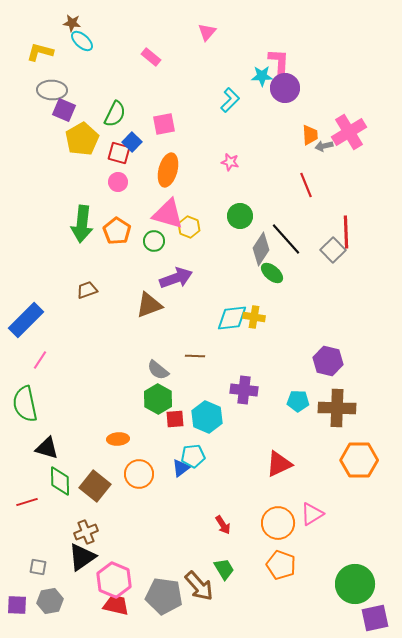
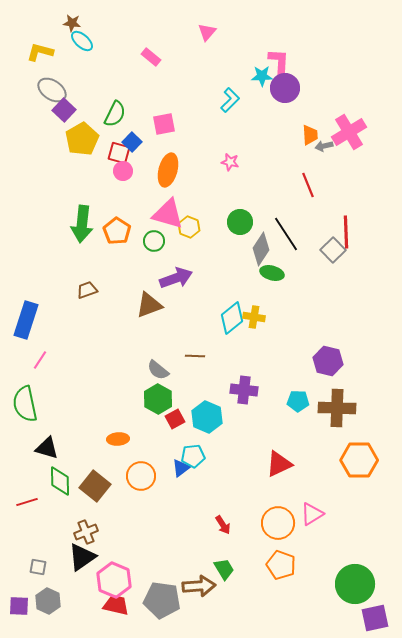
gray ellipse at (52, 90): rotated 32 degrees clockwise
purple square at (64, 110): rotated 20 degrees clockwise
pink circle at (118, 182): moved 5 px right, 11 px up
red line at (306, 185): moved 2 px right
green circle at (240, 216): moved 6 px down
black line at (286, 239): moved 5 px up; rotated 9 degrees clockwise
green ellipse at (272, 273): rotated 25 degrees counterclockwise
cyan diamond at (232, 318): rotated 32 degrees counterclockwise
blue rectangle at (26, 320): rotated 27 degrees counterclockwise
red square at (175, 419): rotated 24 degrees counterclockwise
orange circle at (139, 474): moved 2 px right, 2 px down
brown arrow at (199, 586): rotated 52 degrees counterclockwise
gray pentagon at (164, 596): moved 2 px left, 4 px down
gray hexagon at (50, 601): moved 2 px left; rotated 25 degrees counterclockwise
purple square at (17, 605): moved 2 px right, 1 px down
